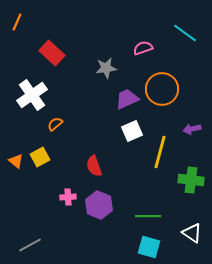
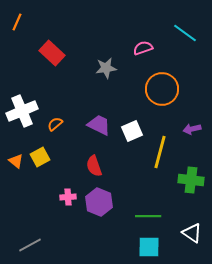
white cross: moved 10 px left, 16 px down; rotated 12 degrees clockwise
purple trapezoid: moved 28 px left, 26 px down; rotated 50 degrees clockwise
purple hexagon: moved 3 px up
cyan square: rotated 15 degrees counterclockwise
